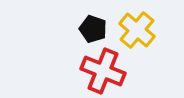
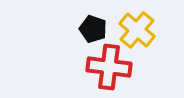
red cross: moved 6 px right, 4 px up; rotated 15 degrees counterclockwise
